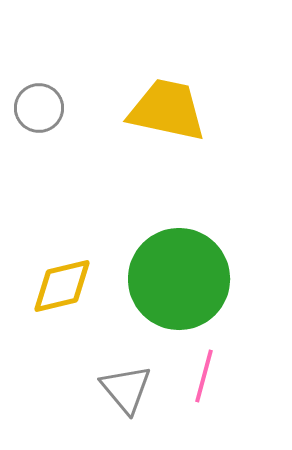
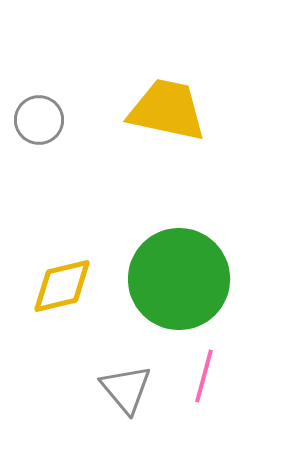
gray circle: moved 12 px down
